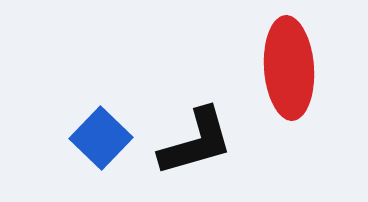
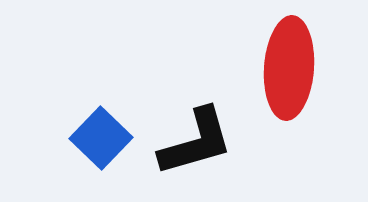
red ellipse: rotated 8 degrees clockwise
